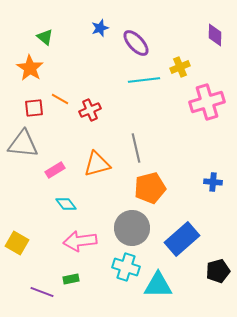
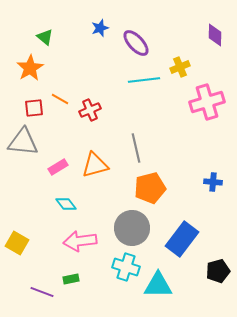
orange star: rotated 8 degrees clockwise
gray triangle: moved 2 px up
orange triangle: moved 2 px left, 1 px down
pink rectangle: moved 3 px right, 3 px up
blue rectangle: rotated 12 degrees counterclockwise
